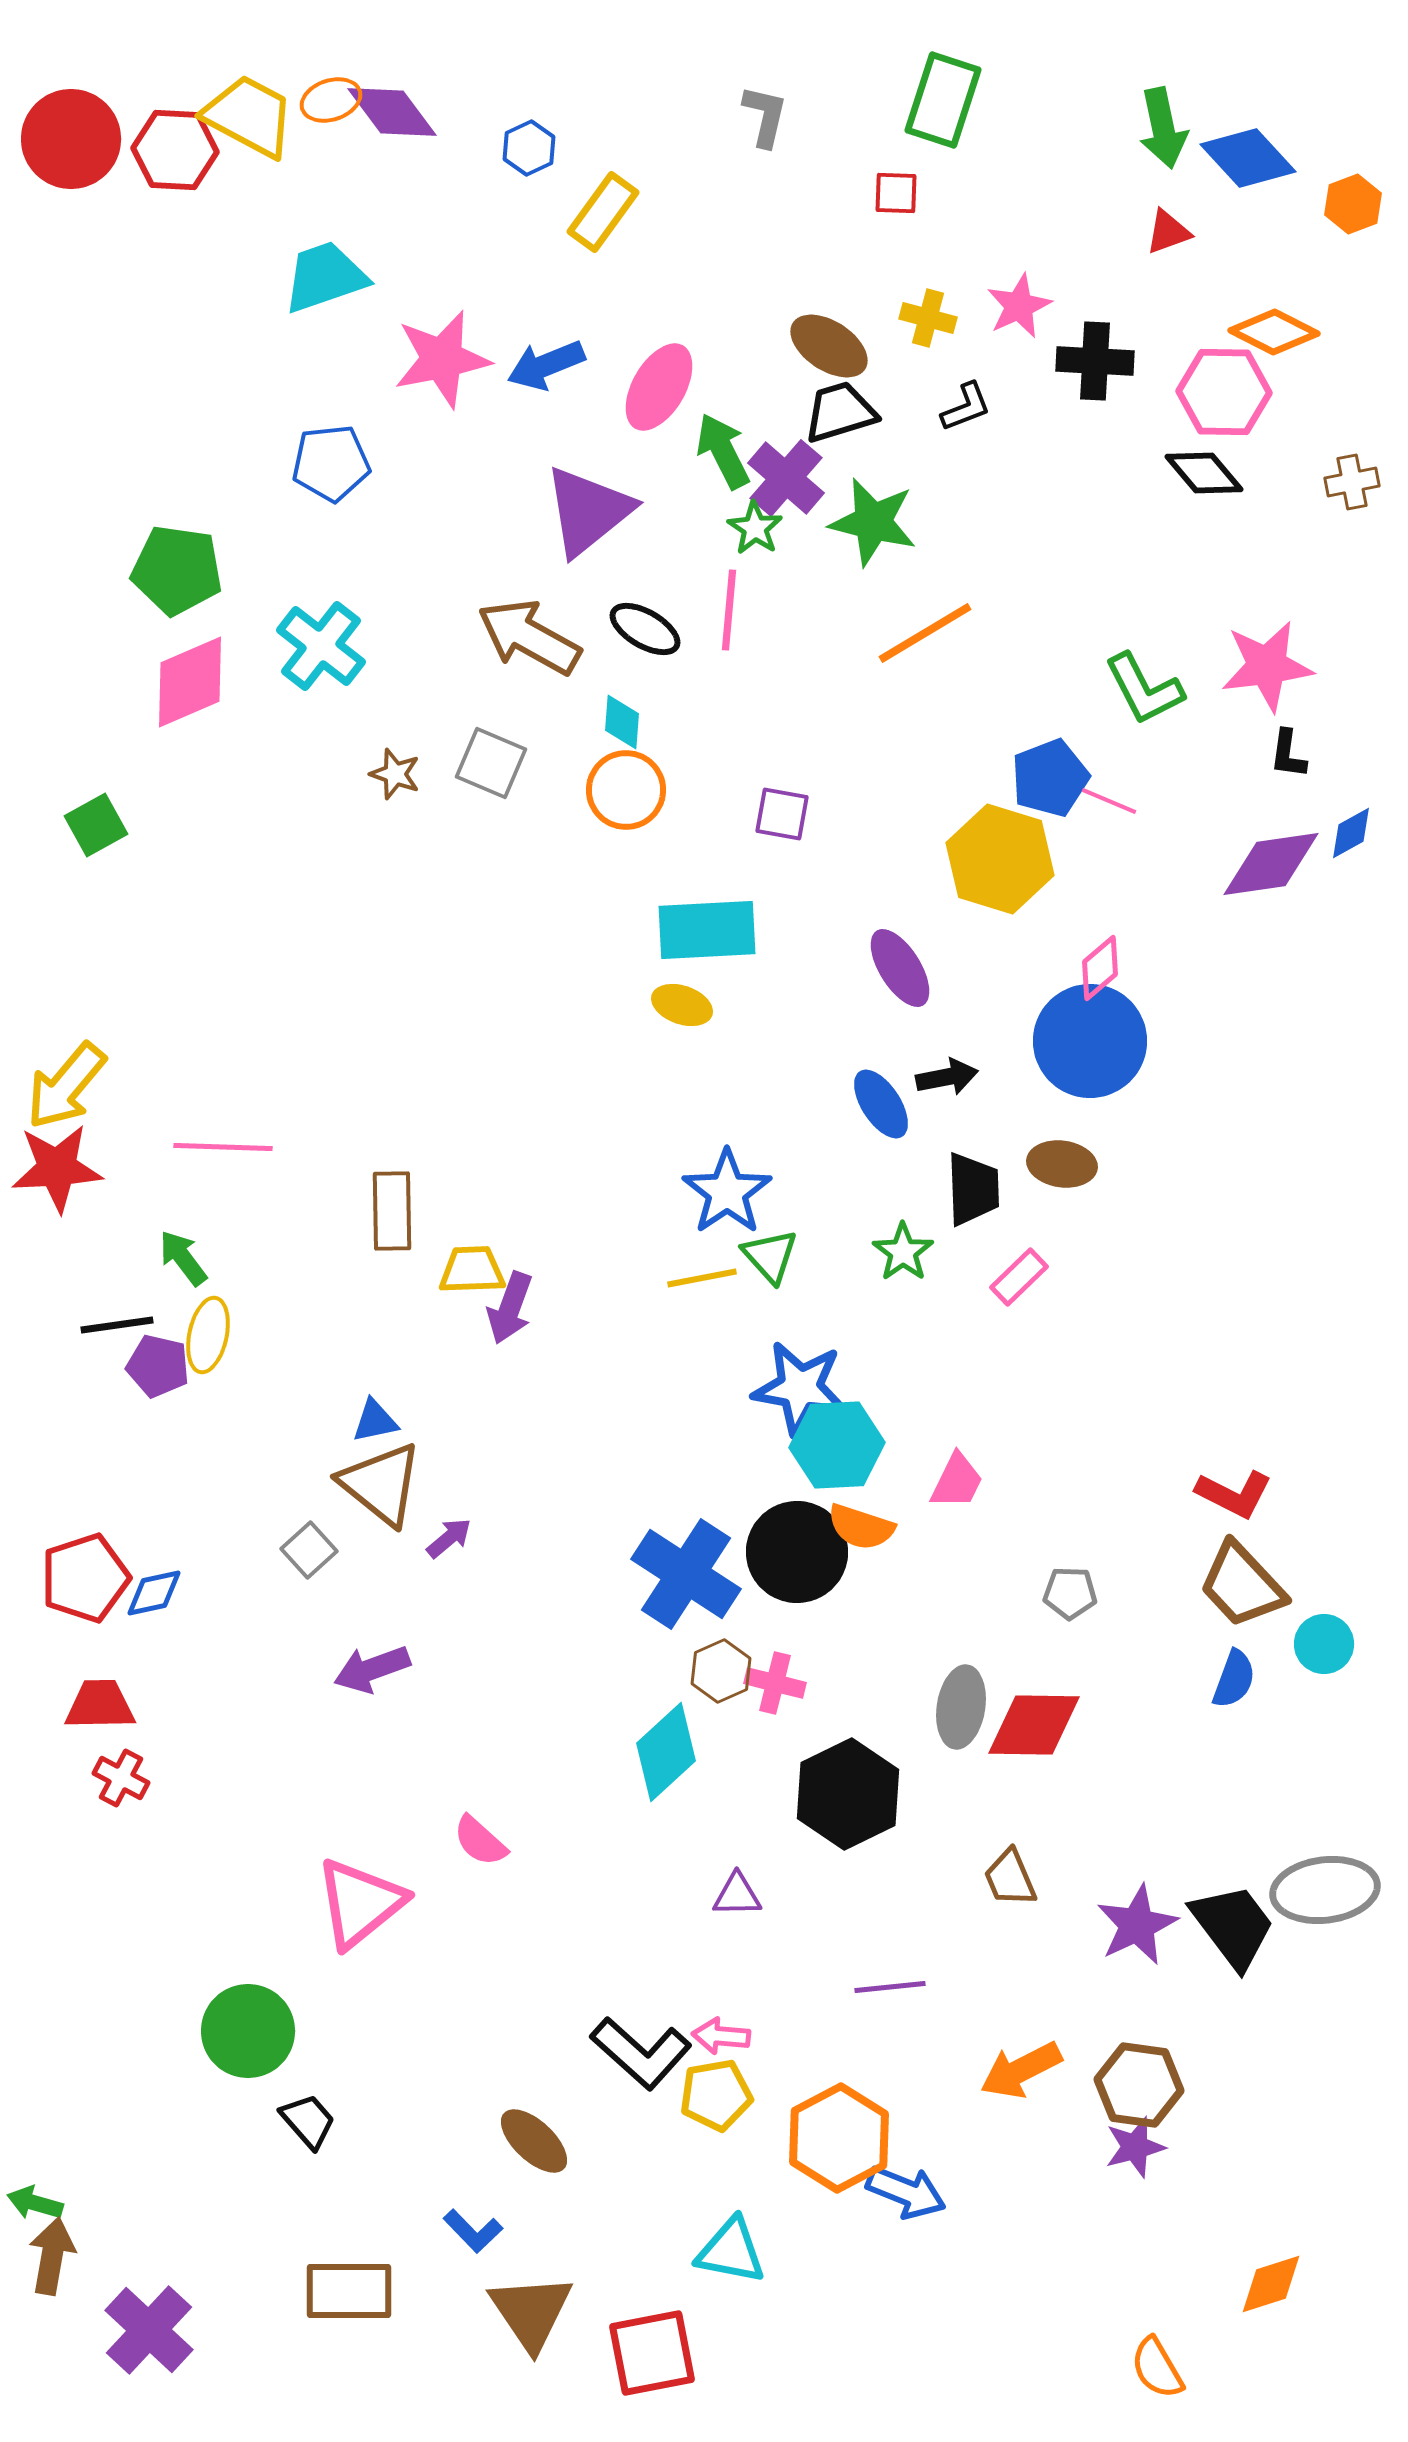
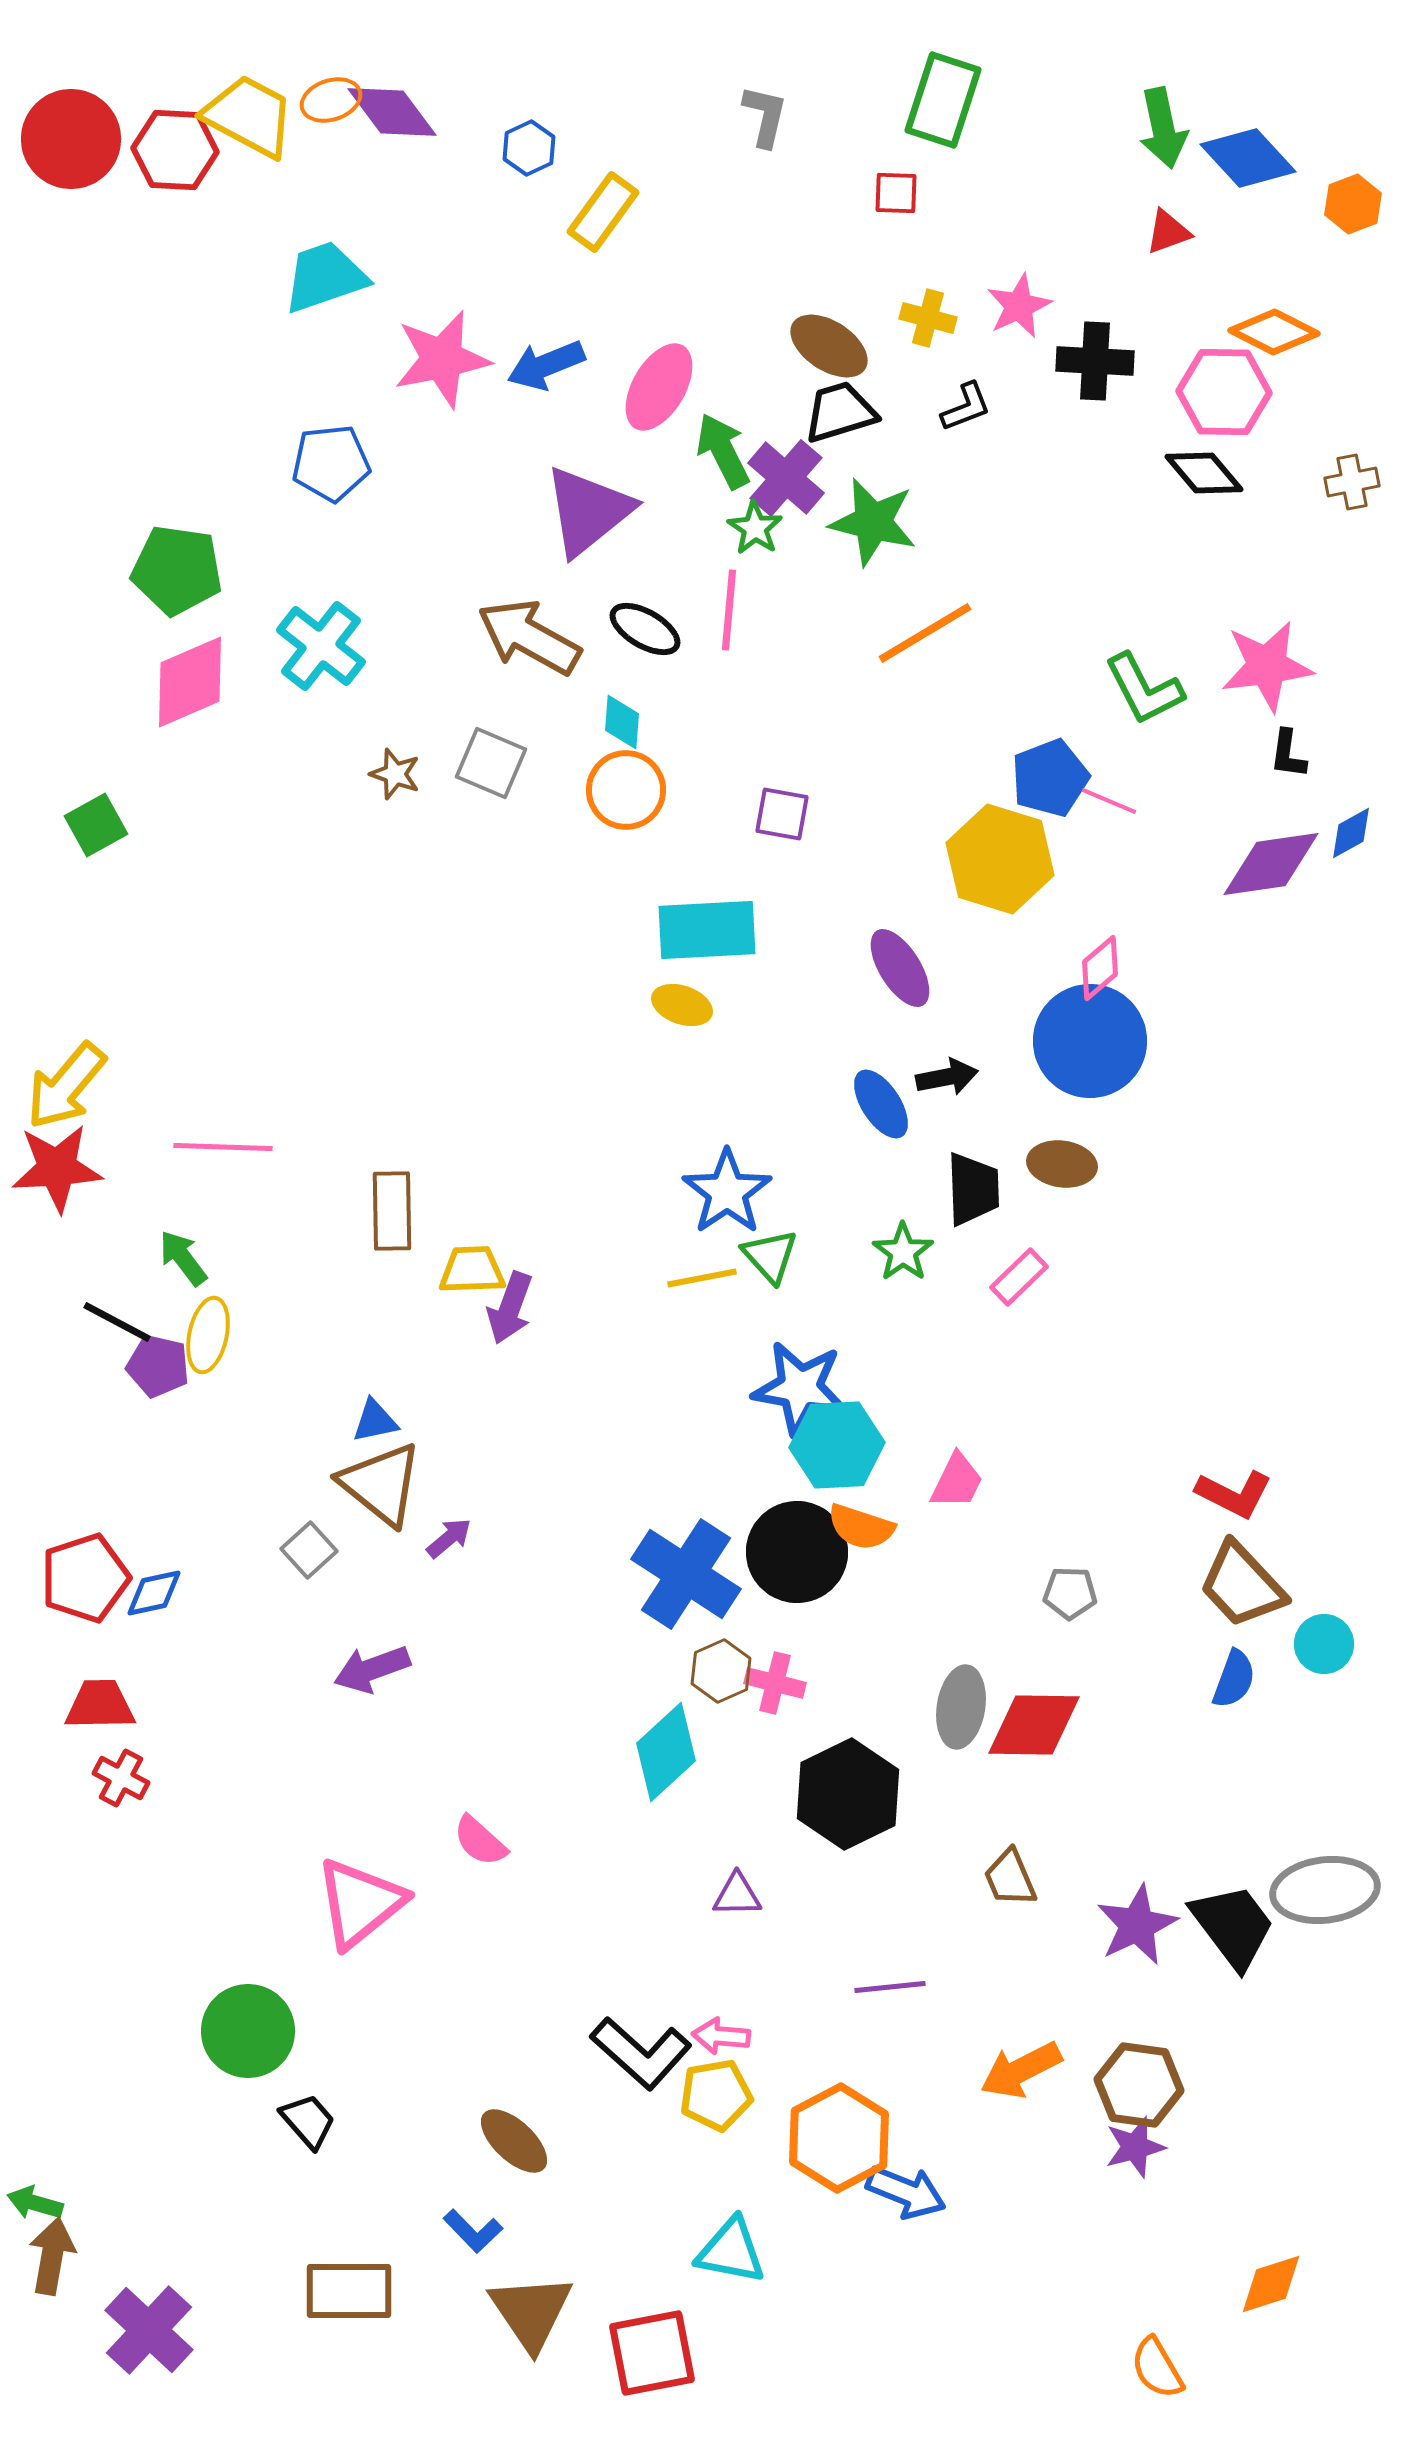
black line at (117, 1325): moved 3 px up; rotated 36 degrees clockwise
brown ellipse at (534, 2141): moved 20 px left
